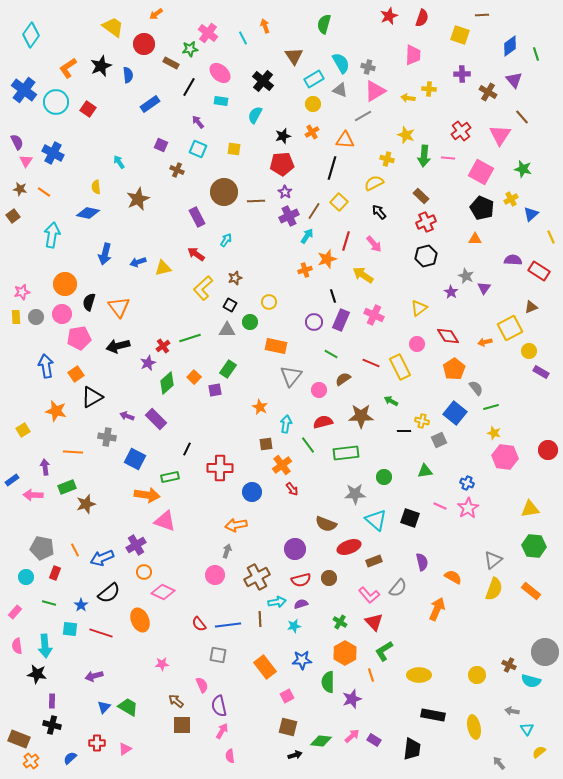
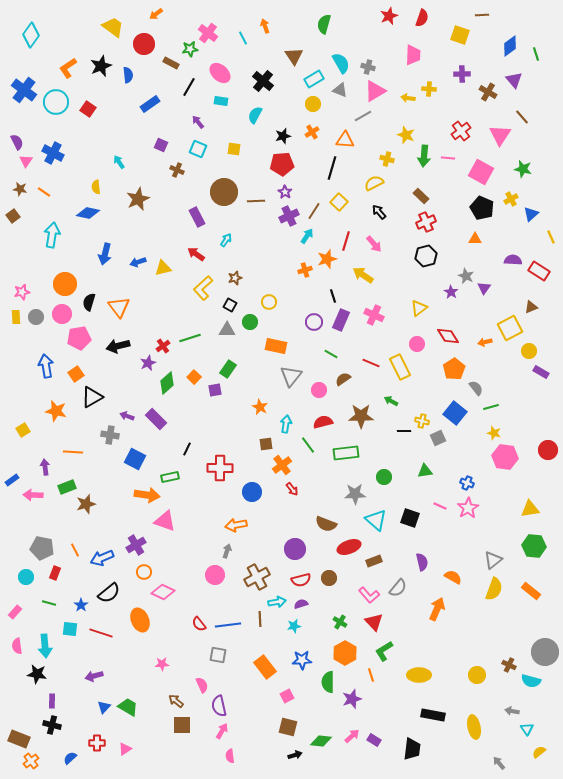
gray cross at (107, 437): moved 3 px right, 2 px up
gray square at (439, 440): moved 1 px left, 2 px up
